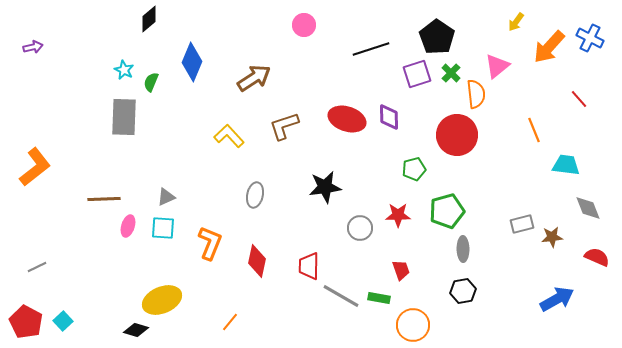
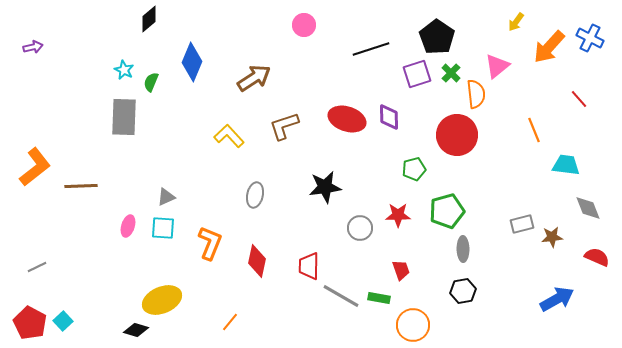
brown line at (104, 199): moved 23 px left, 13 px up
red pentagon at (26, 322): moved 4 px right, 1 px down
